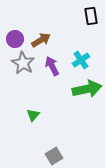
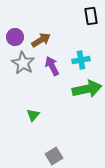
purple circle: moved 2 px up
cyan cross: rotated 24 degrees clockwise
